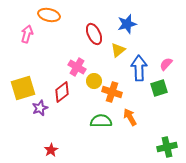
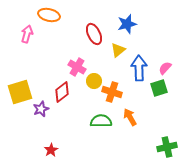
pink semicircle: moved 1 px left, 4 px down
yellow square: moved 3 px left, 4 px down
purple star: moved 1 px right, 1 px down
